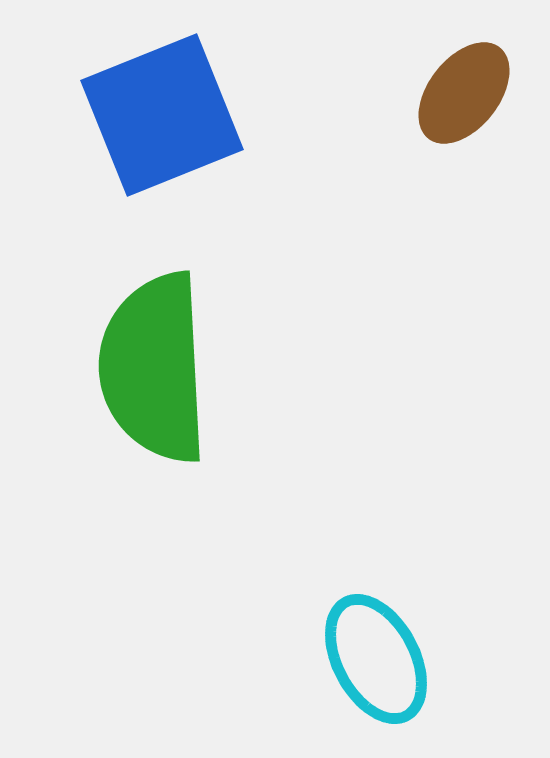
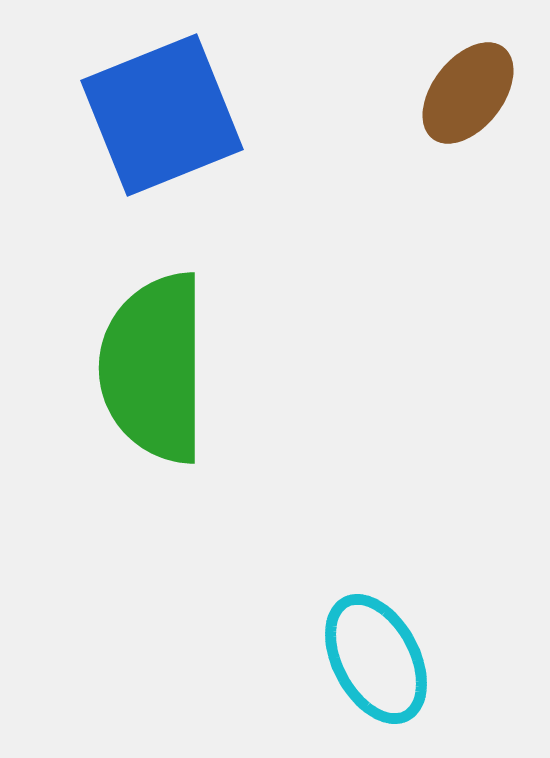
brown ellipse: moved 4 px right
green semicircle: rotated 3 degrees clockwise
